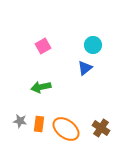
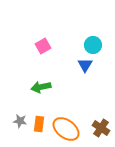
blue triangle: moved 3 px up; rotated 21 degrees counterclockwise
